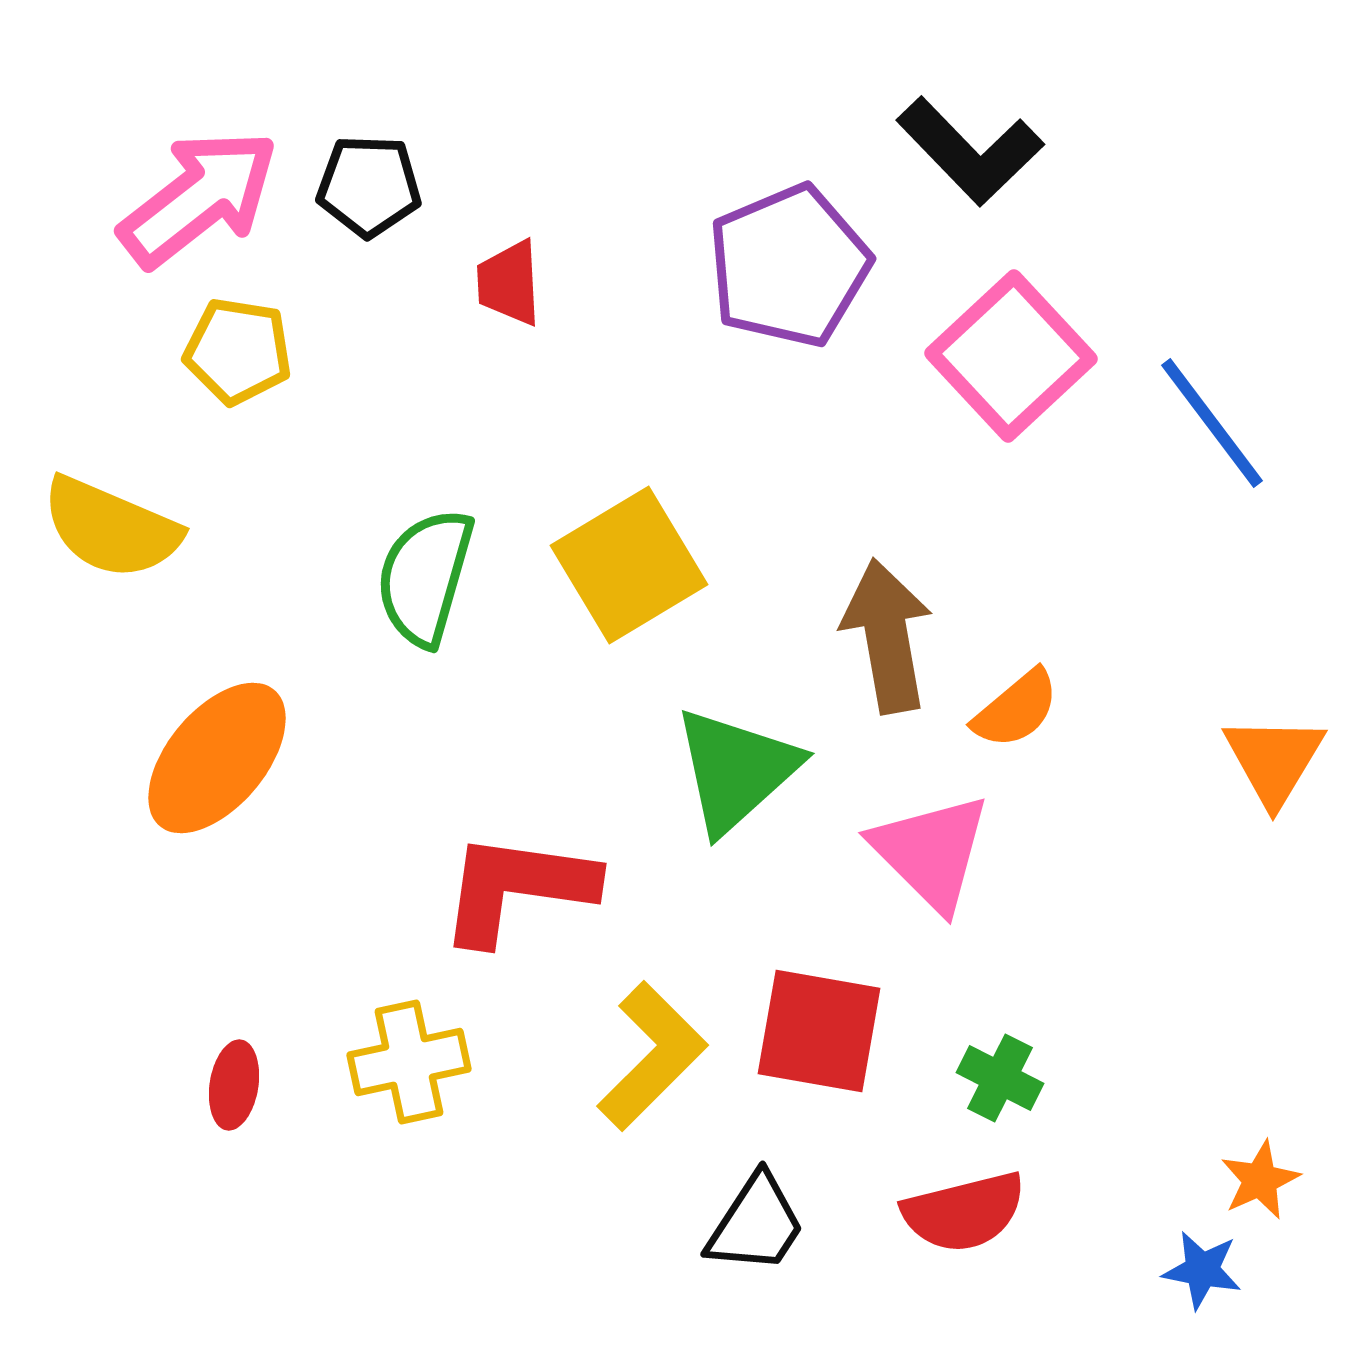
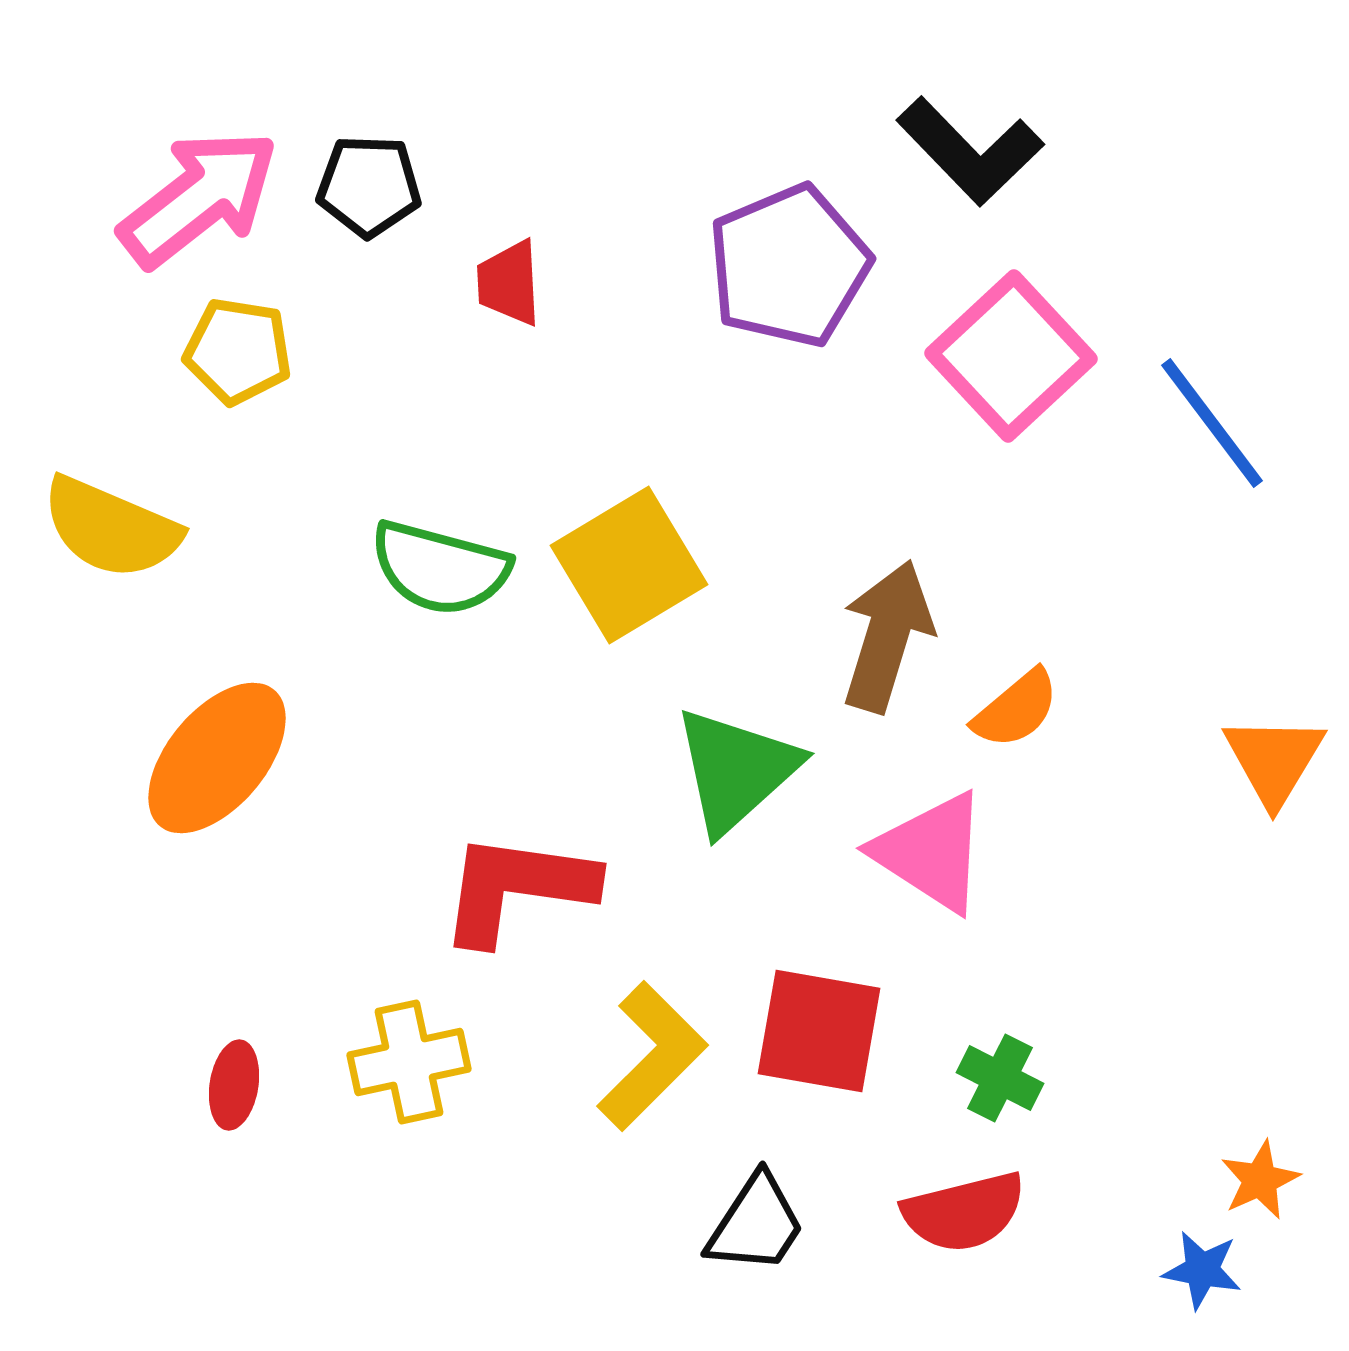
green semicircle: moved 15 px right, 9 px up; rotated 91 degrees counterclockwise
brown arrow: rotated 27 degrees clockwise
pink triangle: rotated 12 degrees counterclockwise
